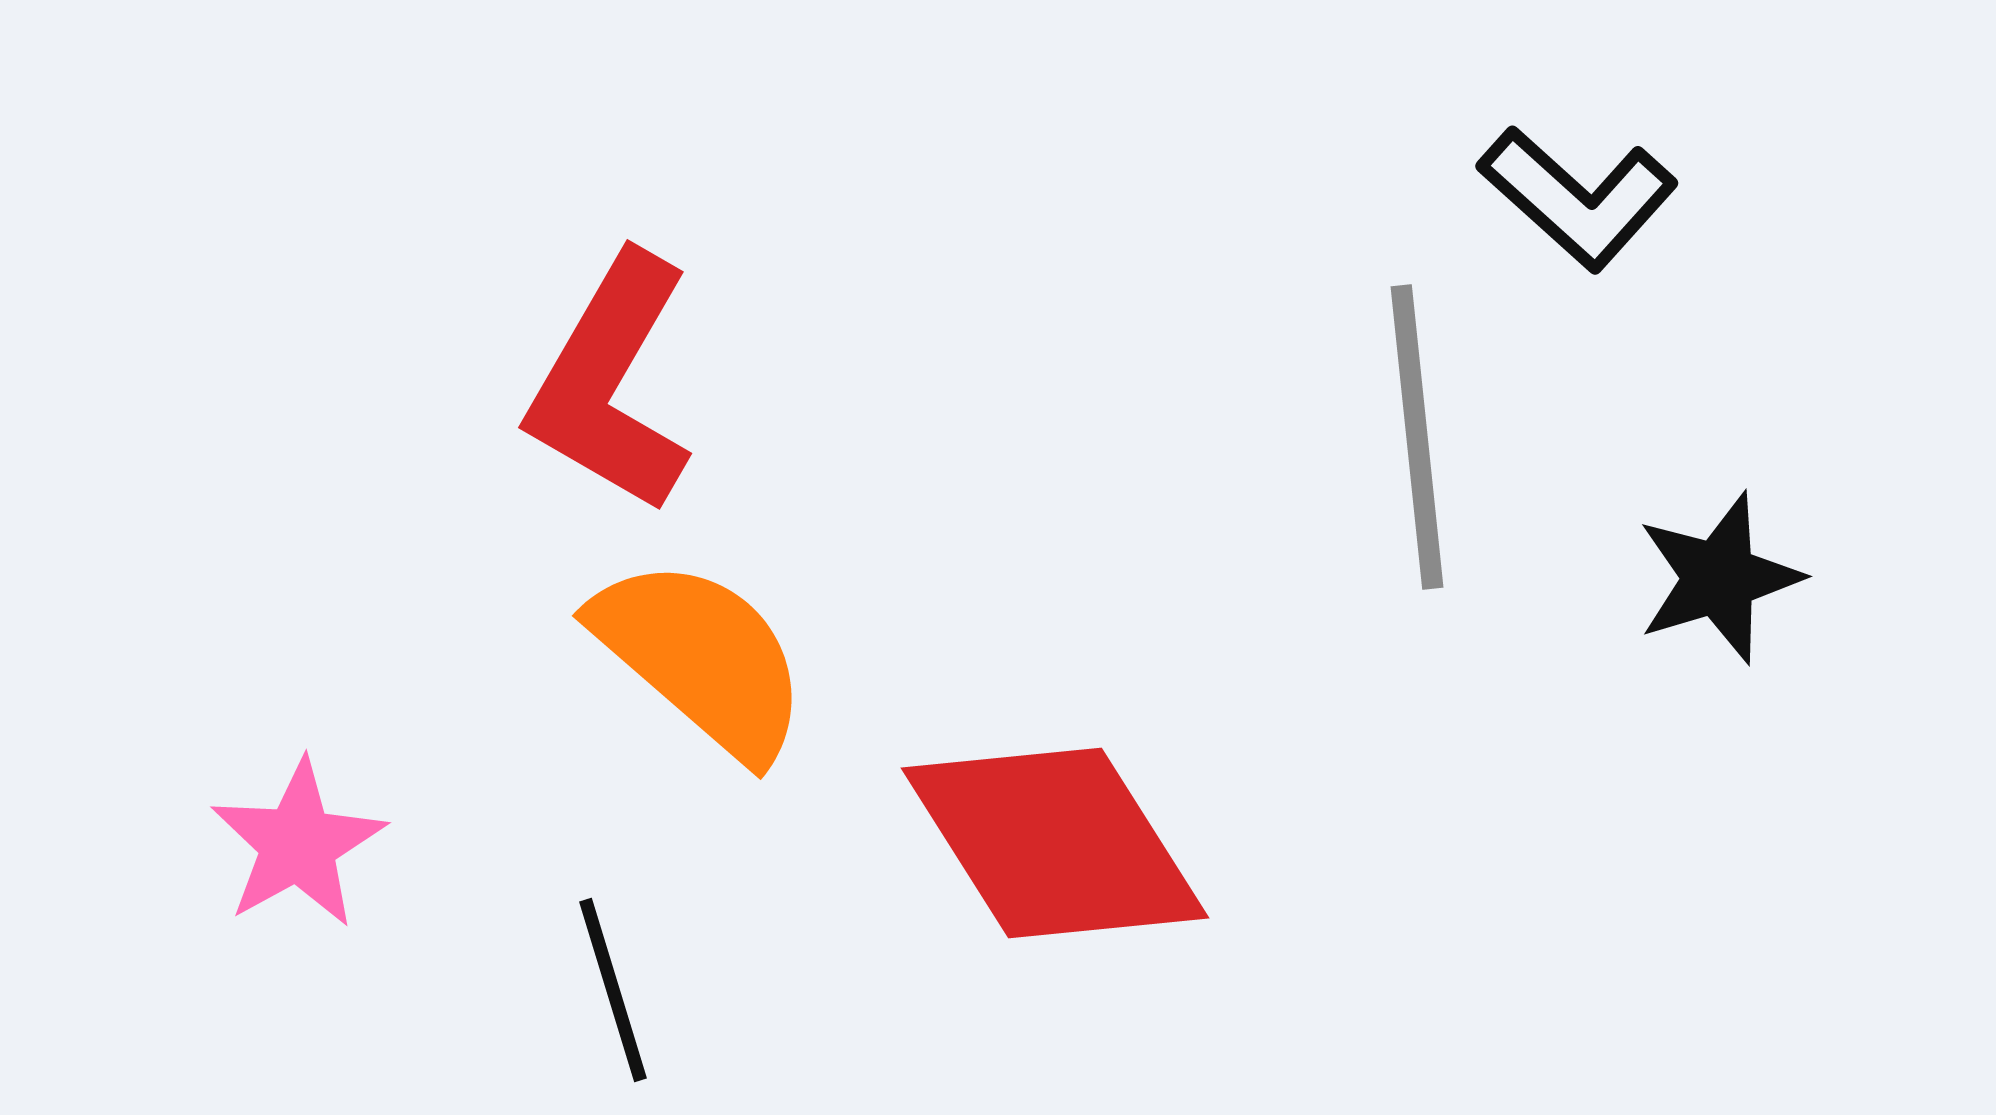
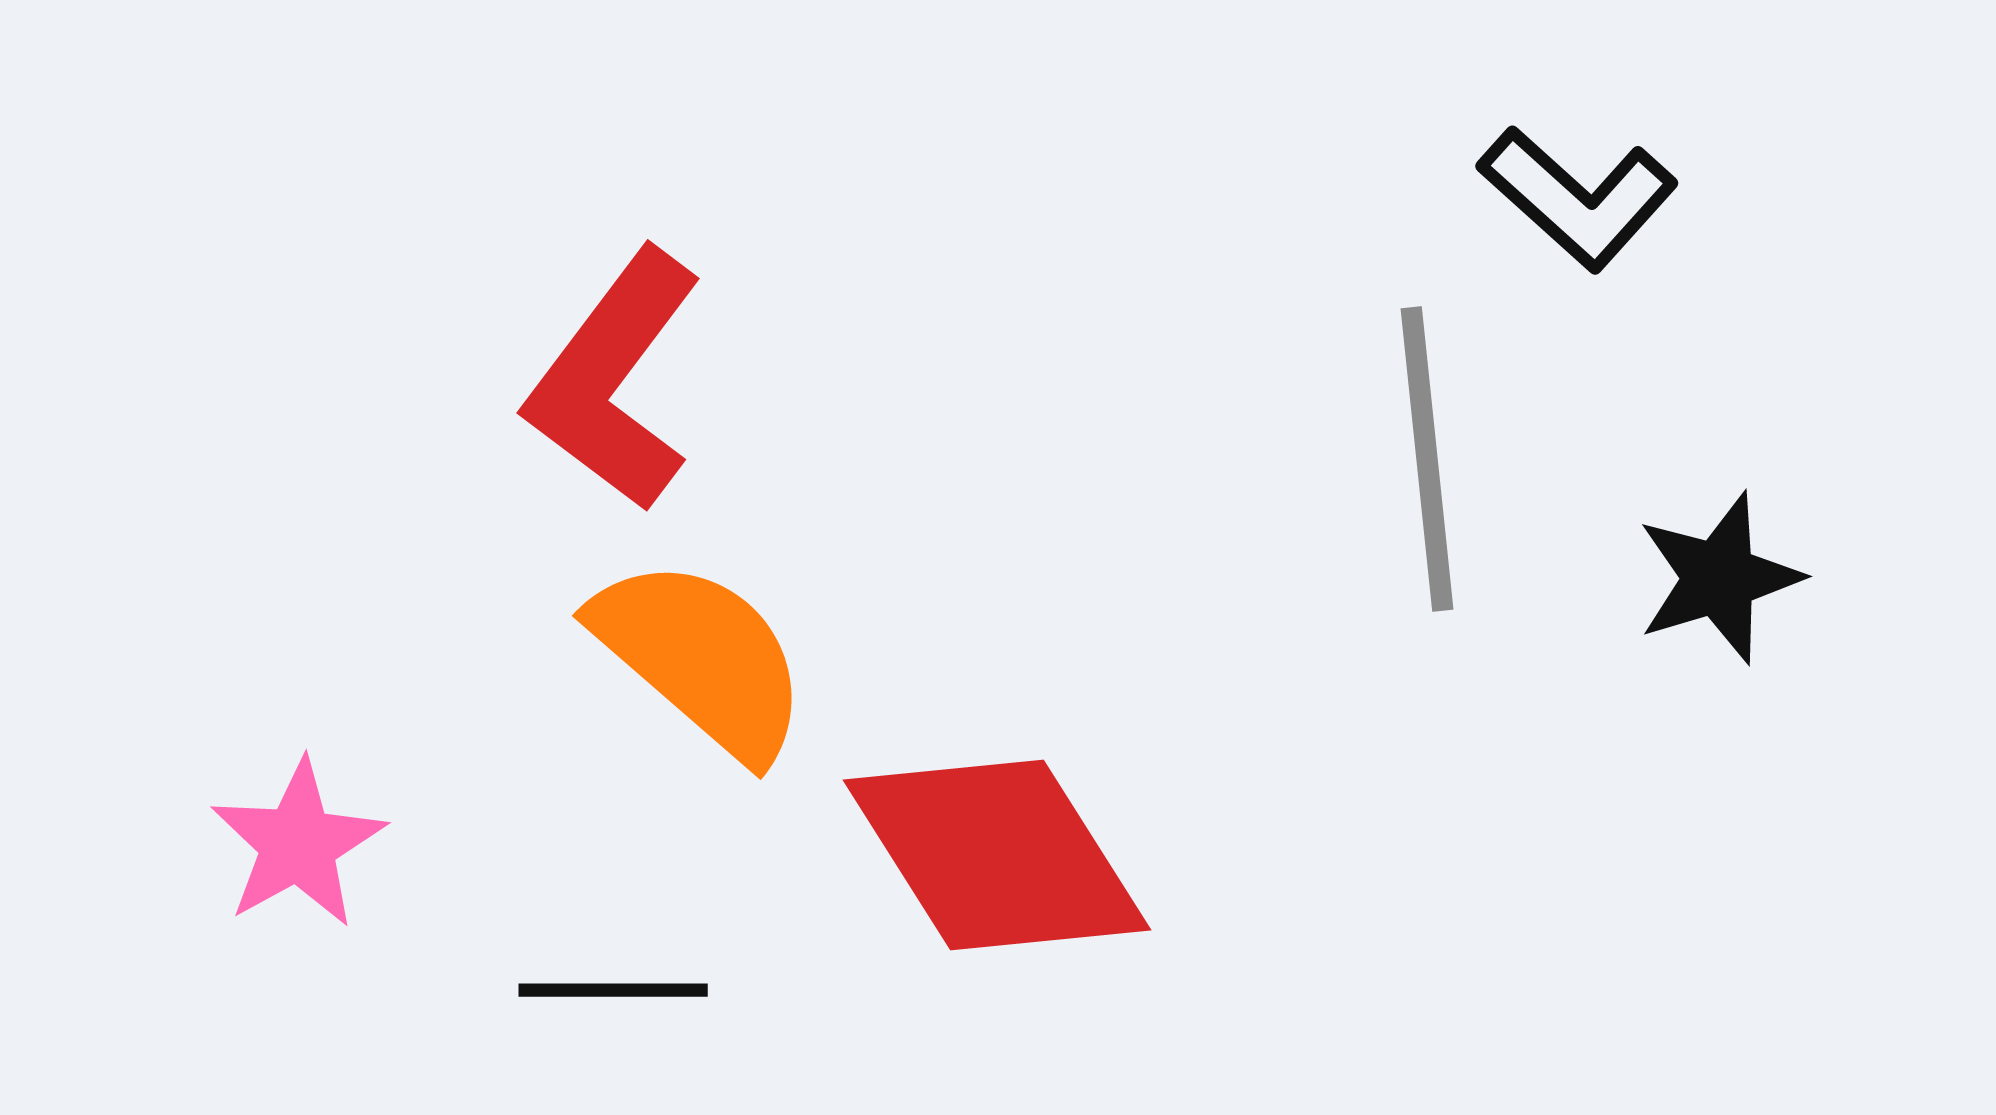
red L-shape: moved 3 px right, 3 px up; rotated 7 degrees clockwise
gray line: moved 10 px right, 22 px down
red diamond: moved 58 px left, 12 px down
black line: rotated 73 degrees counterclockwise
